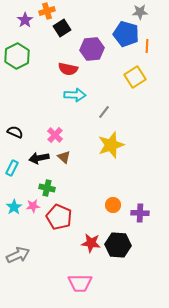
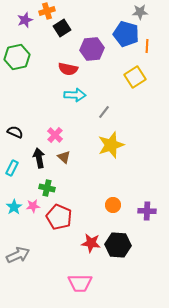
purple star: rotated 14 degrees clockwise
green hexagon: moved 1 px down; rotated 15 degrees clockwise
black arrow: rotated 90 degrees clockwise
purple cross: moved 7 px right, 2 px up
